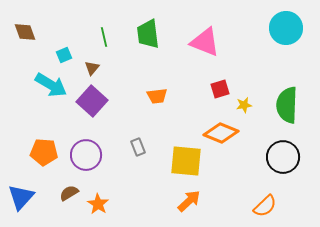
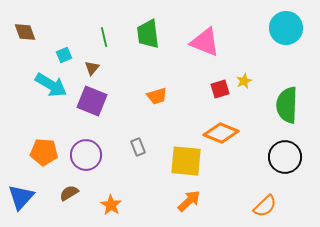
orange trapezoid: rotated 10 degrees counterclockwise
purple square: rotated 20 degrees counterclockwise
yellow star: moved 24 px up; rotated 14 degrees counterclockwise
black circle: moved 2 px right
orange star: moved 13 px right, 1 px down
